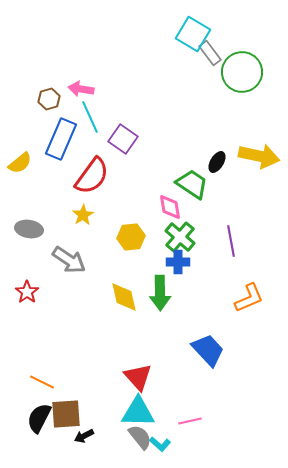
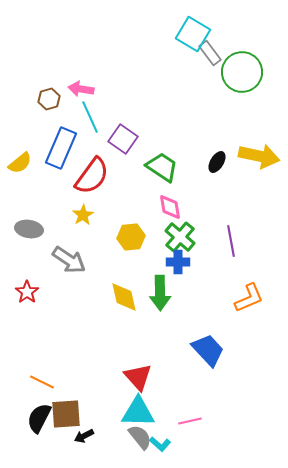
blue rectangle: moved 9 px down
green trapezoid: moved 30 px left, 17 px up
